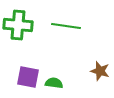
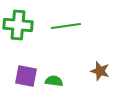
green line: rotated 16 degrees counterclockwise
purple square: moved 2 px left, 1 px up
green semicircle: moved 2 px up
